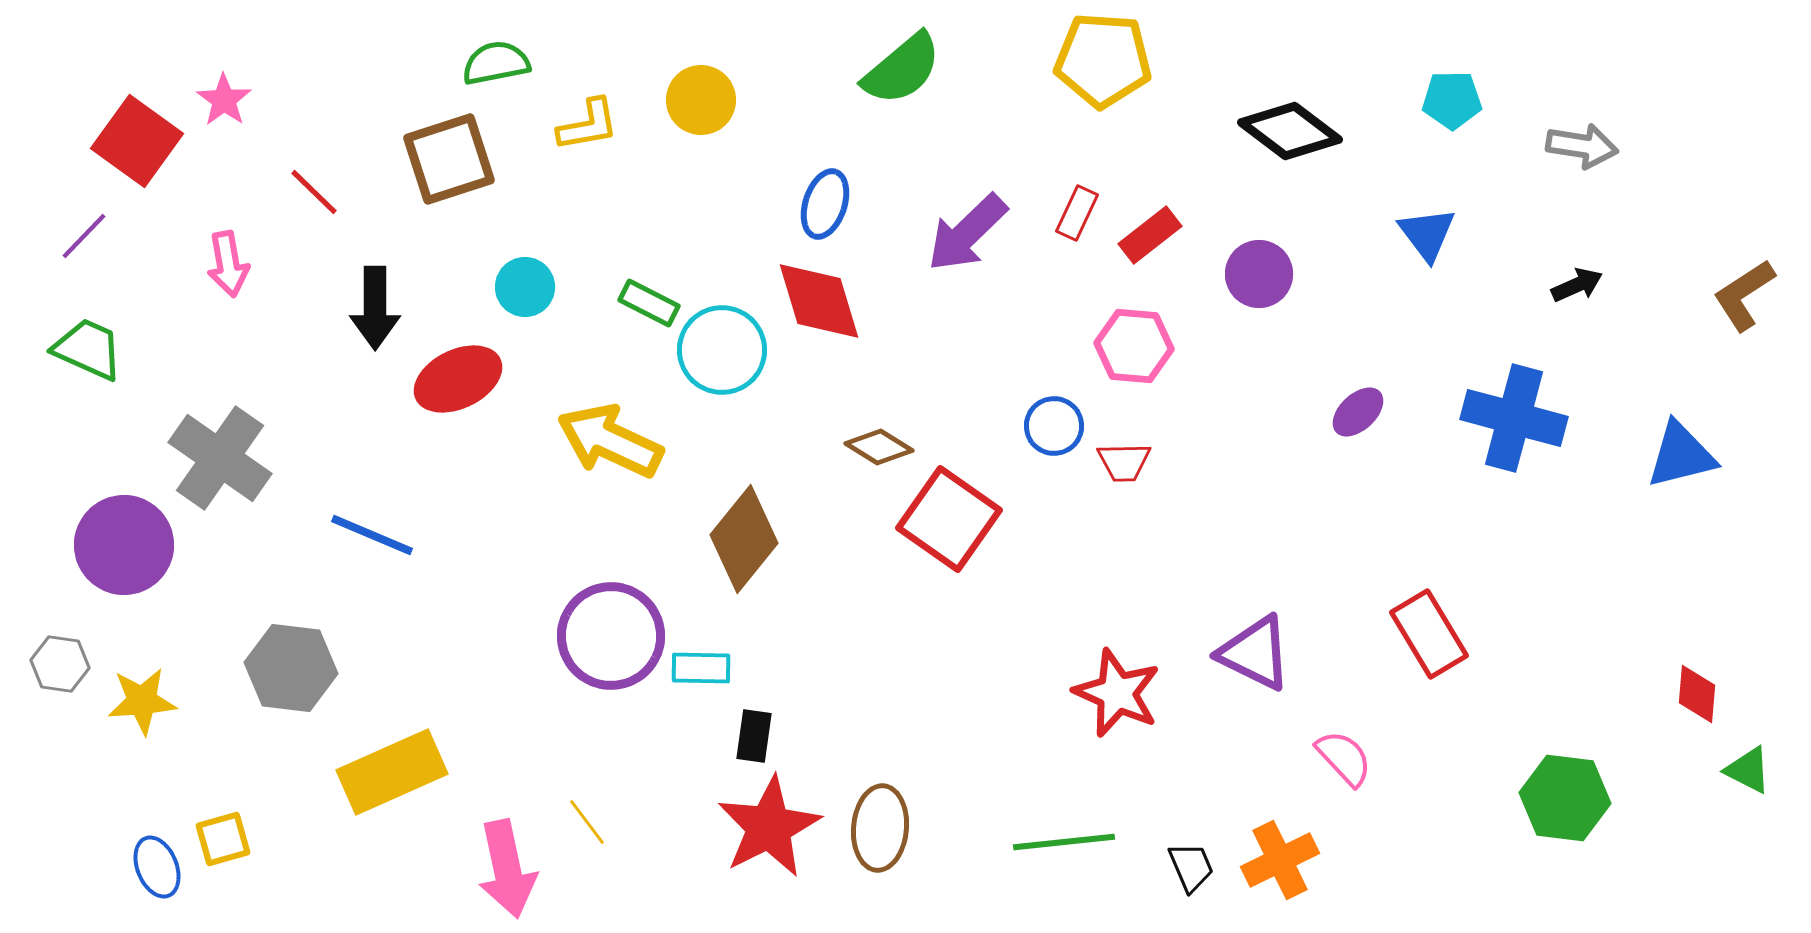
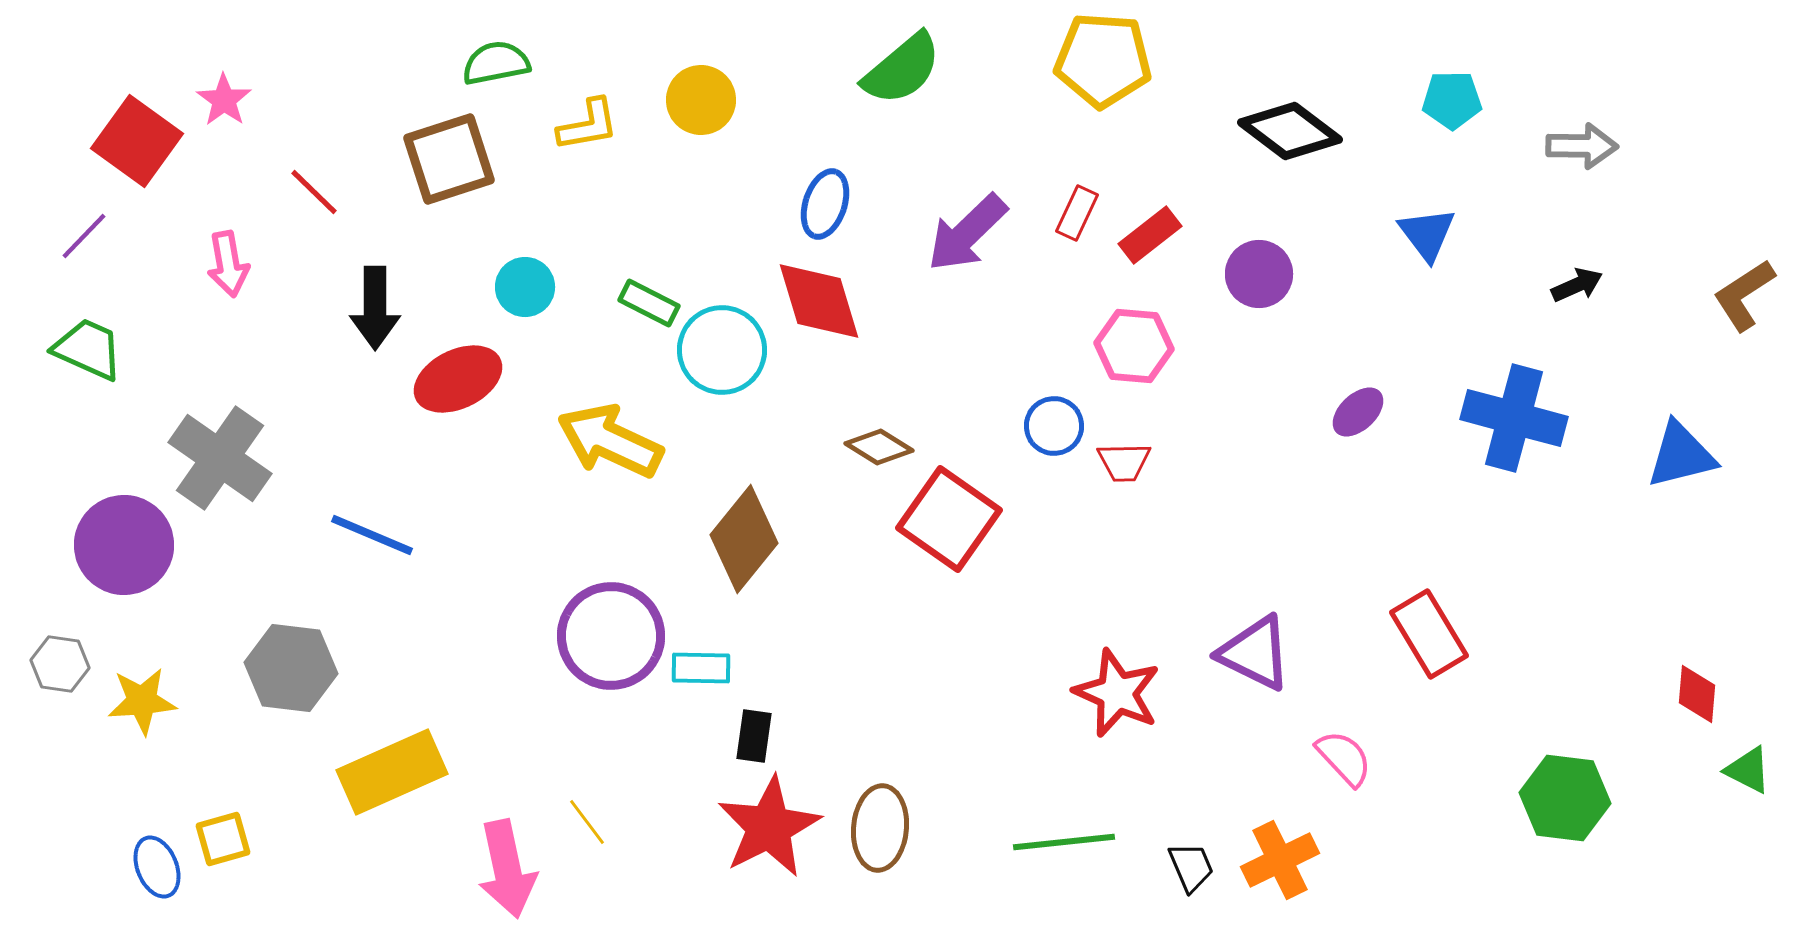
gray arrow at (1582, 146): rotated 8 degrees counterclockwise
